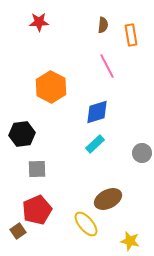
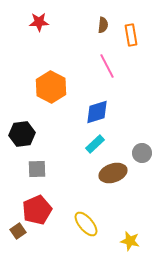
brown ellipse: moved 5 px right, 26 px up; rotated 8 degrees clockwise
